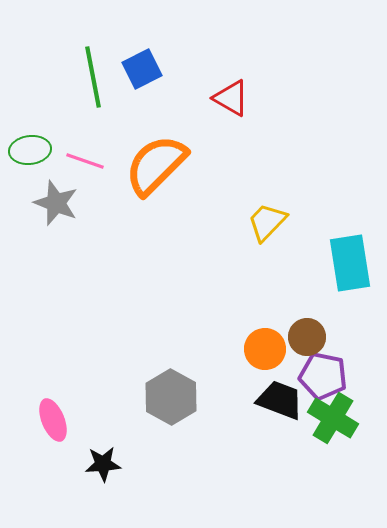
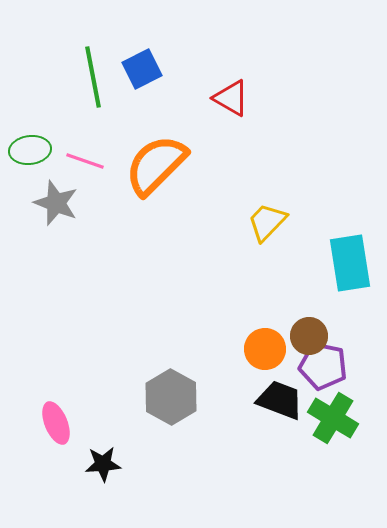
brown circle: moved 2 px right, 1 px up
purple pentagon: moved 10 px up
pink ellipse: moved 3 px right, 3 px down
